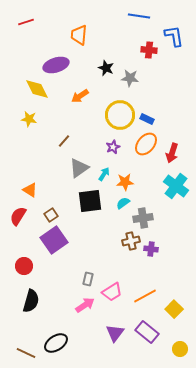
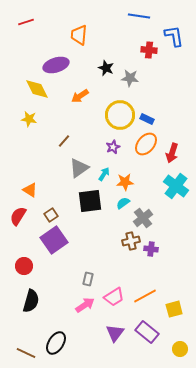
gray cross at (143, 218): rotated 30 degrees counterclockwise
pink trapezoid at (112, 292): moved 2 px right, 5 px down
yellow square at (174, 309): rotated 30 degrees clockwise
black ellipse at (56, 343): rotated 25 degrees counterclockwise
